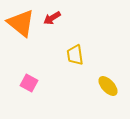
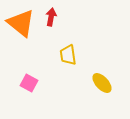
red arrow: moved 1 px left, 1 px up; rotated 132 degrees clockwise
yellow trapezoid: moved 7 px left
yellow ellipse: moved 6 px left, 3 px up
